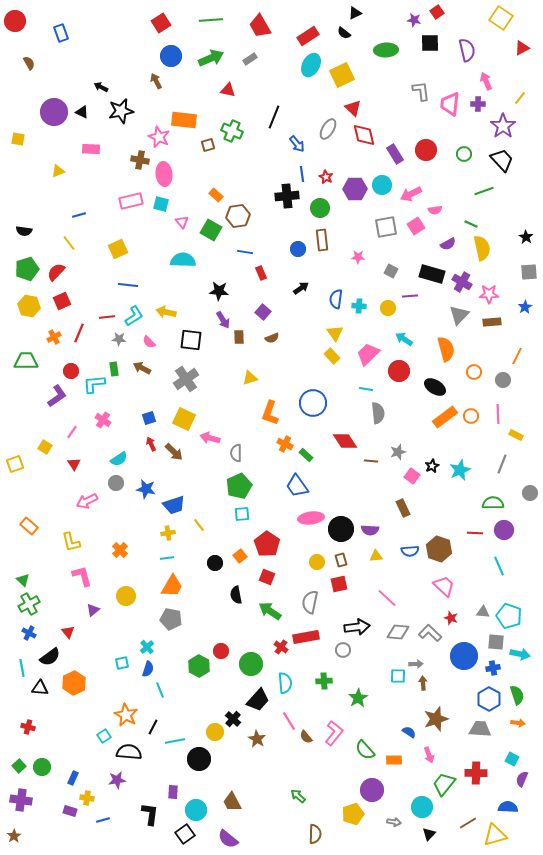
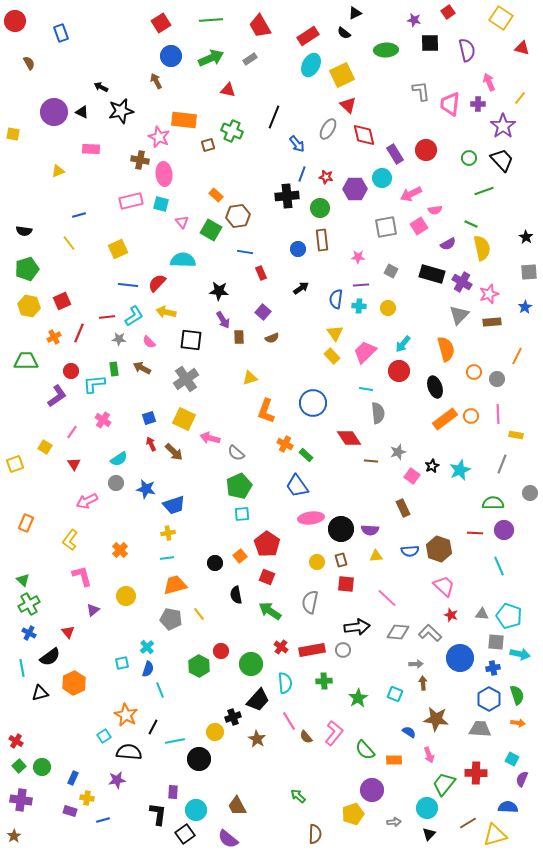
red square at (437, 12): moved 11 px right
red triangle at (522, 48): rotated 42 degrees clockwise
pink arrow at (486, 81): moved 3 px right, 1 px down
red triangle at (353, 108): moved 5 px left, 3 px up
yellow square at (18, 139): moved 5 px left, 5 px up
green circle at (464, 154): moved 5 px right, 4 px down
blue line at (302, 174): rotated 28 degrees clockwise
red star at (326, 177): rotated 16 degrees counterclockwise
cyan circle at (382, 185): moved 7 px up
pink square at (416, 226): moved 3 px right
red semicircle at (56, 272): moved 101 px right, 11 px down
pink star at (489, 294): rotated 18 degrees counterclockwise
purple line at (410, 296): moved 49 px left, 11 px up
cyan arrow at (404, 339): moved 1 px left, 5 px down; rotated 84 degrees counterclockwise
pink trapezoid at (368, 354): moved 3 px left, 2 px up
gray circle at (503, 380): moved 6 px left, 1 px up
black ellipse at (435, 387): rotated 40 degrees clockwise
orange L-shape at (270, 413): moved 4 px left, 2 px up
orange rectangle at (445, 417): moved 2 px down
yellow rectangle at (516, 435): rotated 16 degrees counterclockwise
red diamond at (345, 441): moved 4 px right, 3 px up
gray semicircle at (236, 453): rotated 48 degrees counterclockwise
yellow line at (199, 525): moved 89 px down
orange rectangle at (29, 526): moved 3 px left, 3 px up; rotated 72 degrees clockwise
yellow L-shape at (71, 542): moved 1 px left, 2 px up; rotated 50 degrees clockwise
red square at (339, 584): moved 7 px right; rotated 18 degrees clockwise
orange trapezoid at (172, 586): moved 3 px right, 1 px up; rotated 135 degrees counterclockwise
gray triangle at (483, 612): moved 1 px left, 2 px down
red star at (451, 618): moved 3 px up
red rectangle at (306, 637): moved 6 px right, 13 px down
blue circle at (464, 656): moved 4 px left, 2 px down
cyan square at (398, 676): moved 3 px left, 18 px down; rotated 21 degrees clockwise
black triangle at (40, 688): moved 5 px down; rotated 18 degrees counterclockwise
black cross at (233, 719): moved 2 px up; rotated 28 degrees clockwise
brown star at (436, 719): rotated 25 degrees clockwise
red cross at (28, 727): moved 12 px left, 14 px down; rotated 16 degrees clockwise
brown trapezoid at (232, 802): moved 5 px right, 4 px down
cyan circle at (422, 807): moved 5 px right, 1 px down
black L-shape at (150, 814): moved 8 px right
gray arrow at (394, 822): rotated 16 degrees counterclockwise
